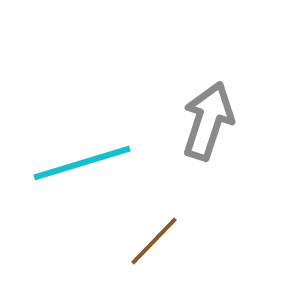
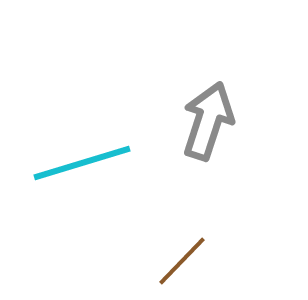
brown line: moved 28 px right, 20 px down
